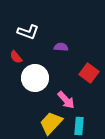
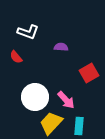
red square: rotated 24 degrees clockwise
white circle: moved 19 px down
